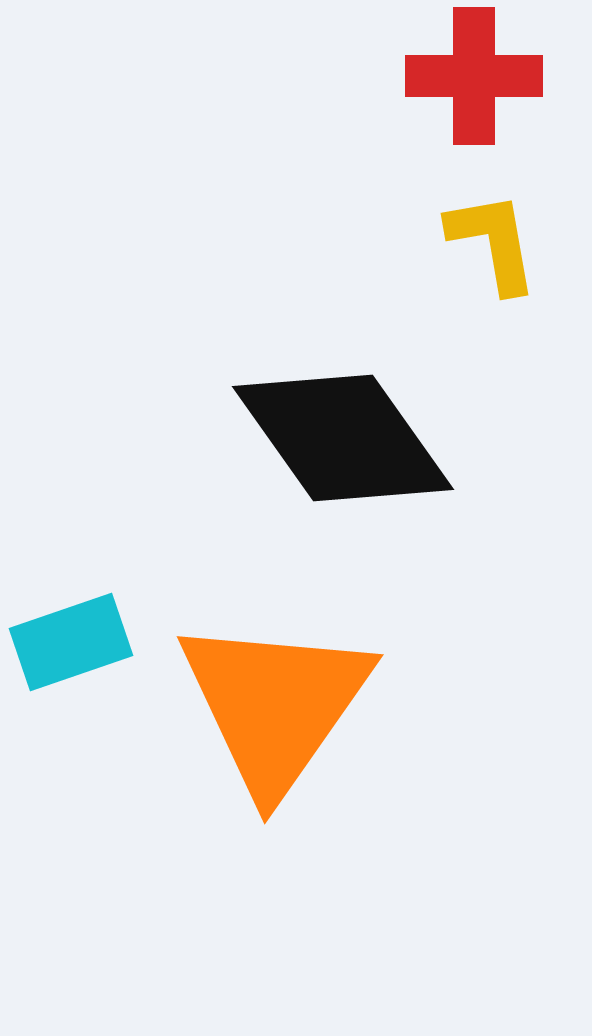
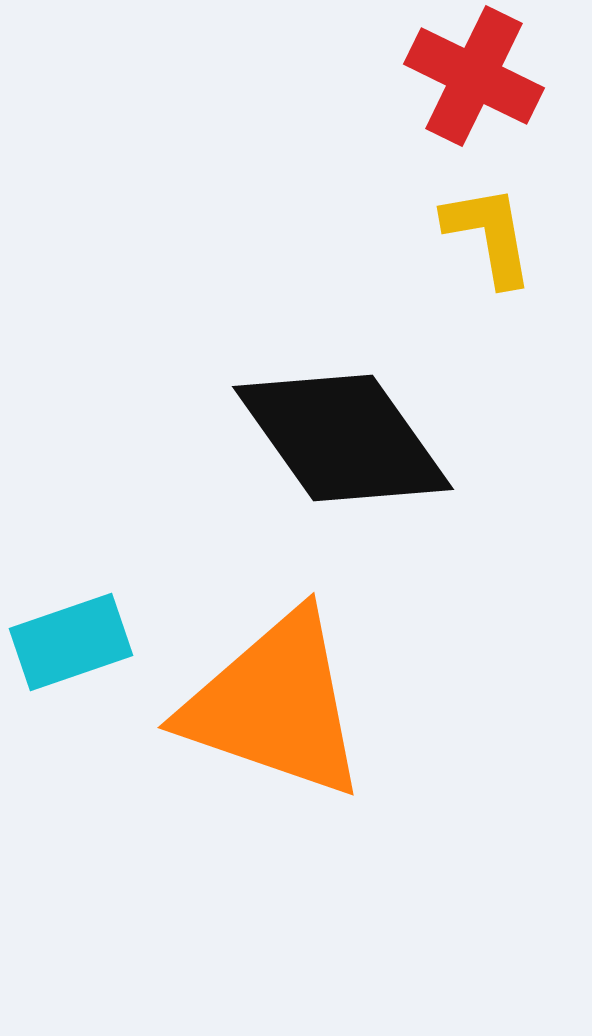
red cross: rotated 26 degrees clockwise
yellow L-shape: moved 4 px left, 7 px up
orange triangle: rotated 46 degrees counterclockwise
